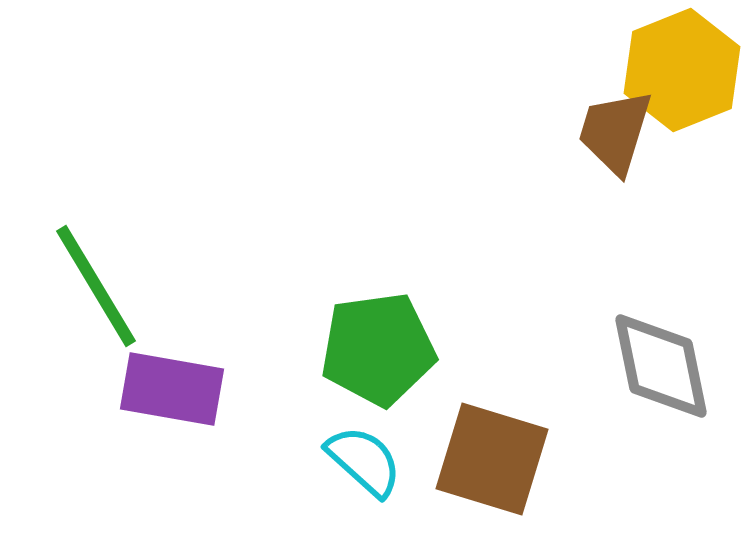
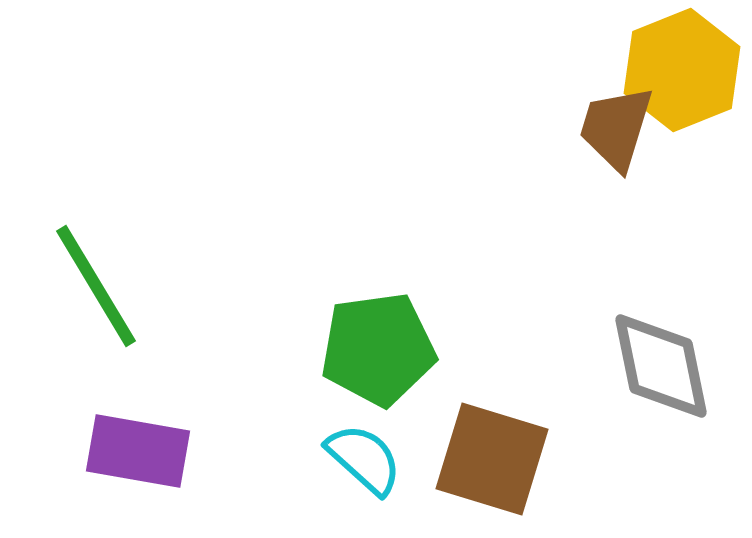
brown trapezoid: moved 1 px right, 4 px up
purple rectangle: moved 34 px left, 62 px down
cyan semicircle: moved 2 px up
